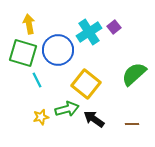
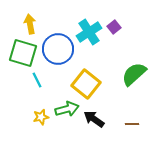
yellow arrow: moved 1 px right
blue circle: moved 1 px up
